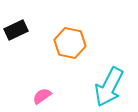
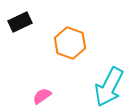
black rectangle: moved 4 px right, 8 px up
orange hexagon: rotated 8 degrees clockwise
